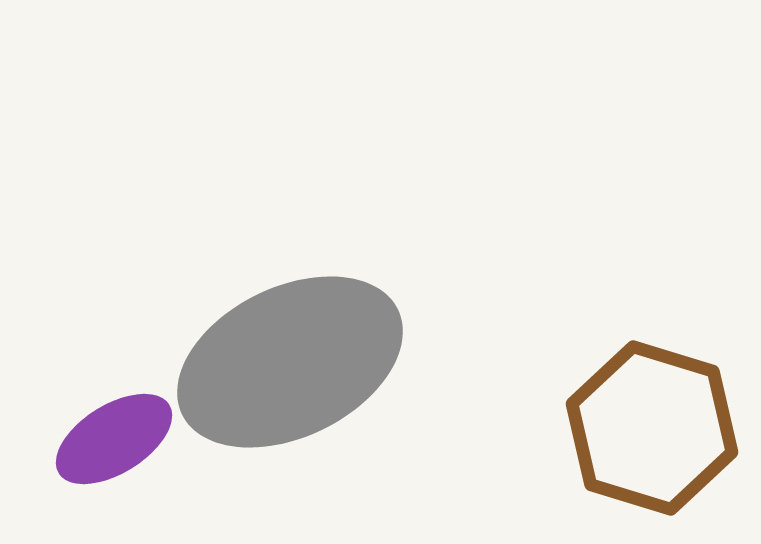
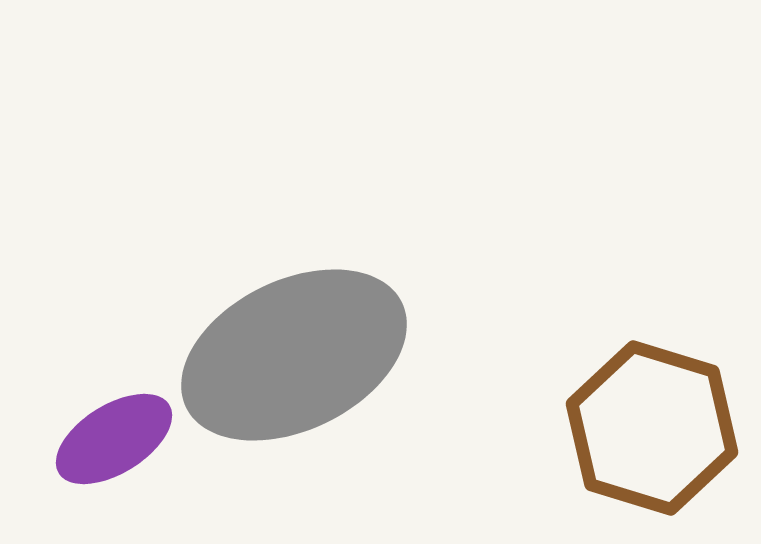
gray ellipse: moved 4 px right, 7 px up
